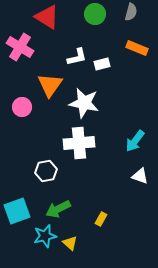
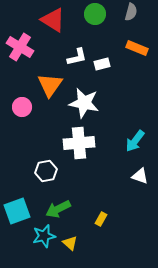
red triangle: moved 6 px right, 3 px down
cyan star: moved 1 px left
